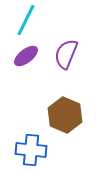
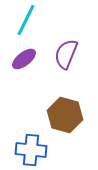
purple ellipse: moved 2 px left, 3 px down
brown hexagon: rotated 8 degrees counterclockwise
